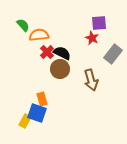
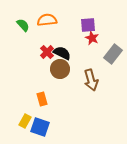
purple square: moved 11 px left, 2 px down
orange semicircle: moved 8 px right, 15 px up
blue square: moved 3 px right, 14 px down
